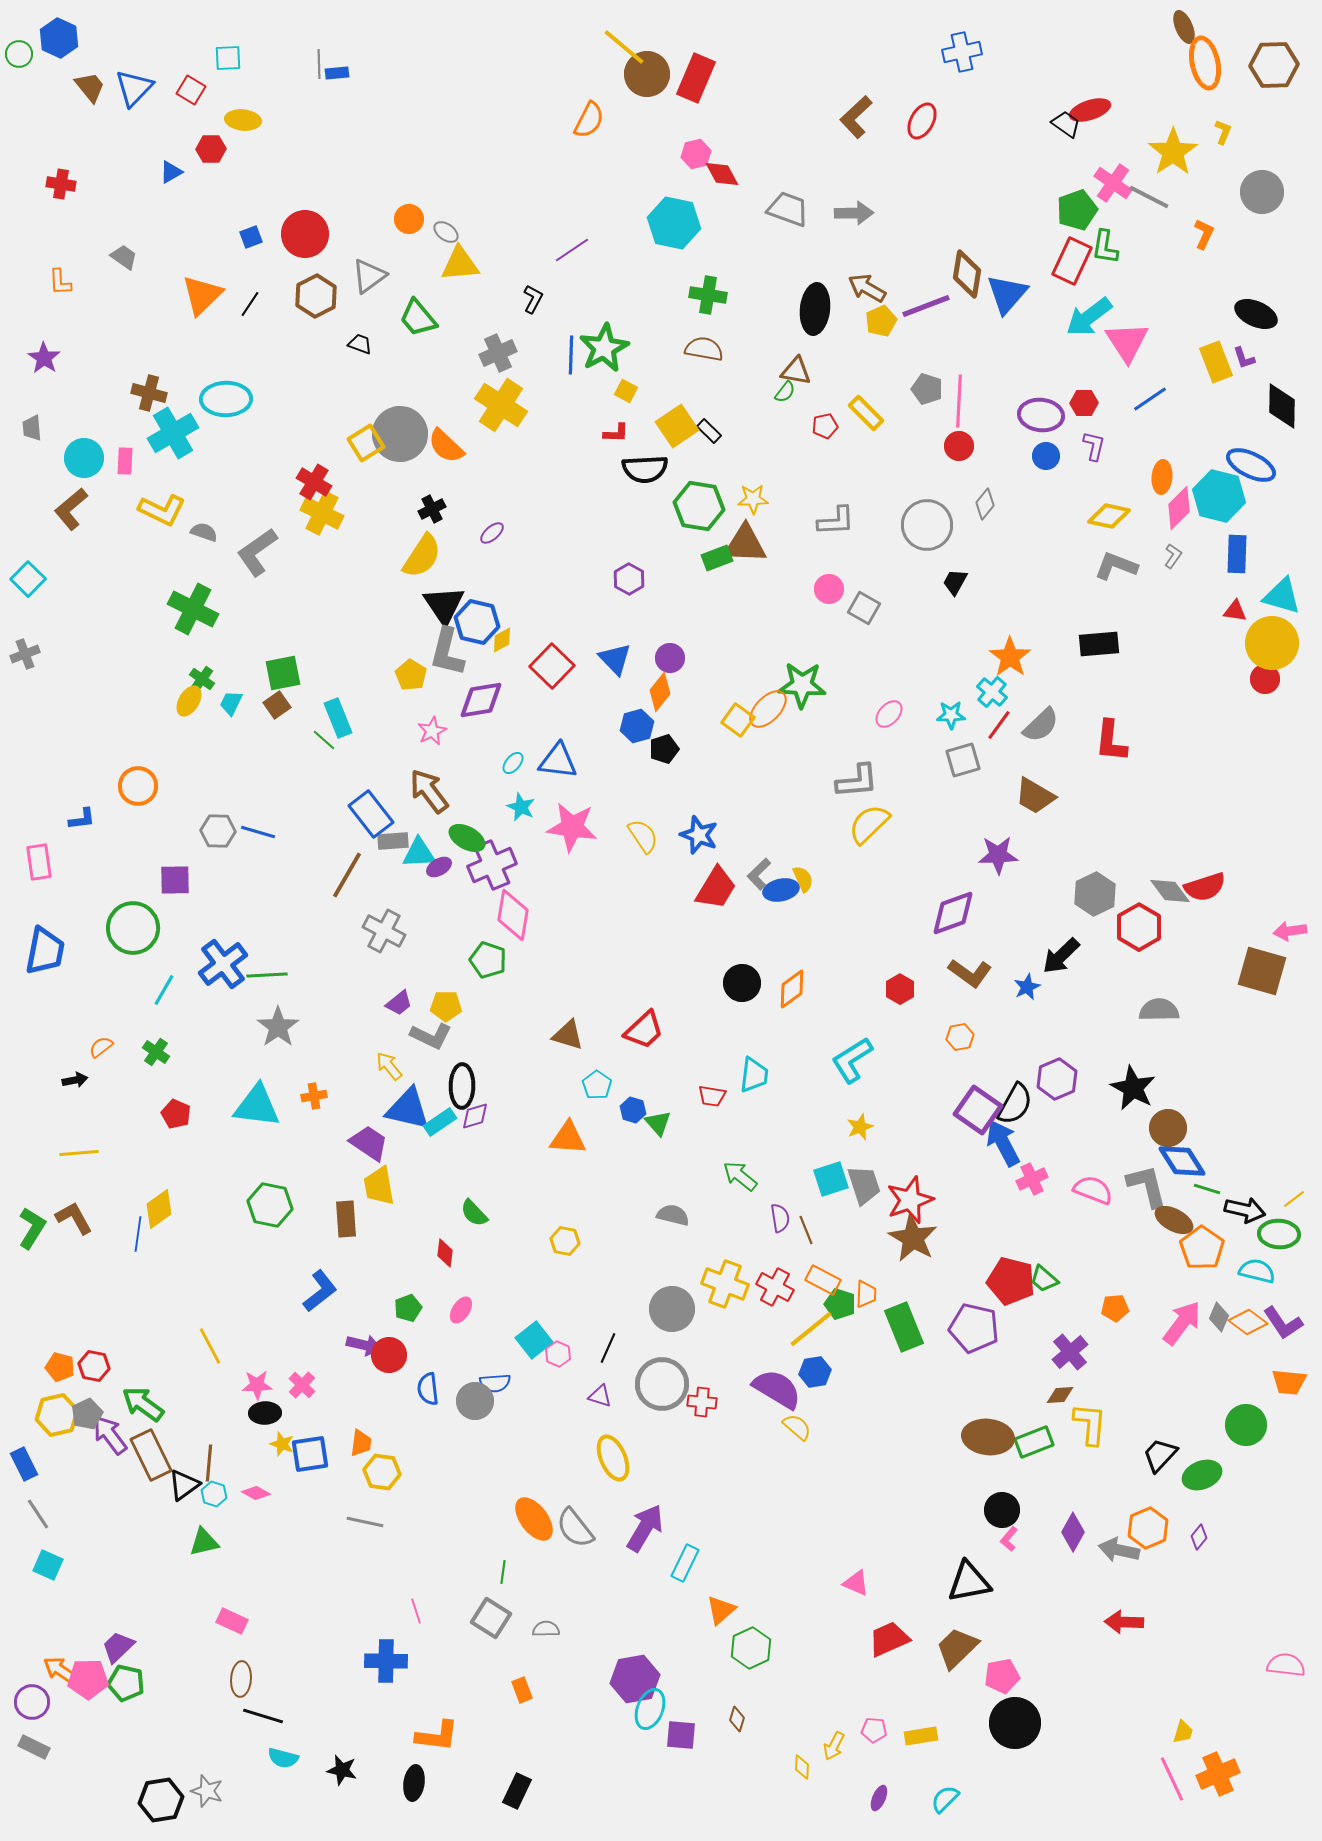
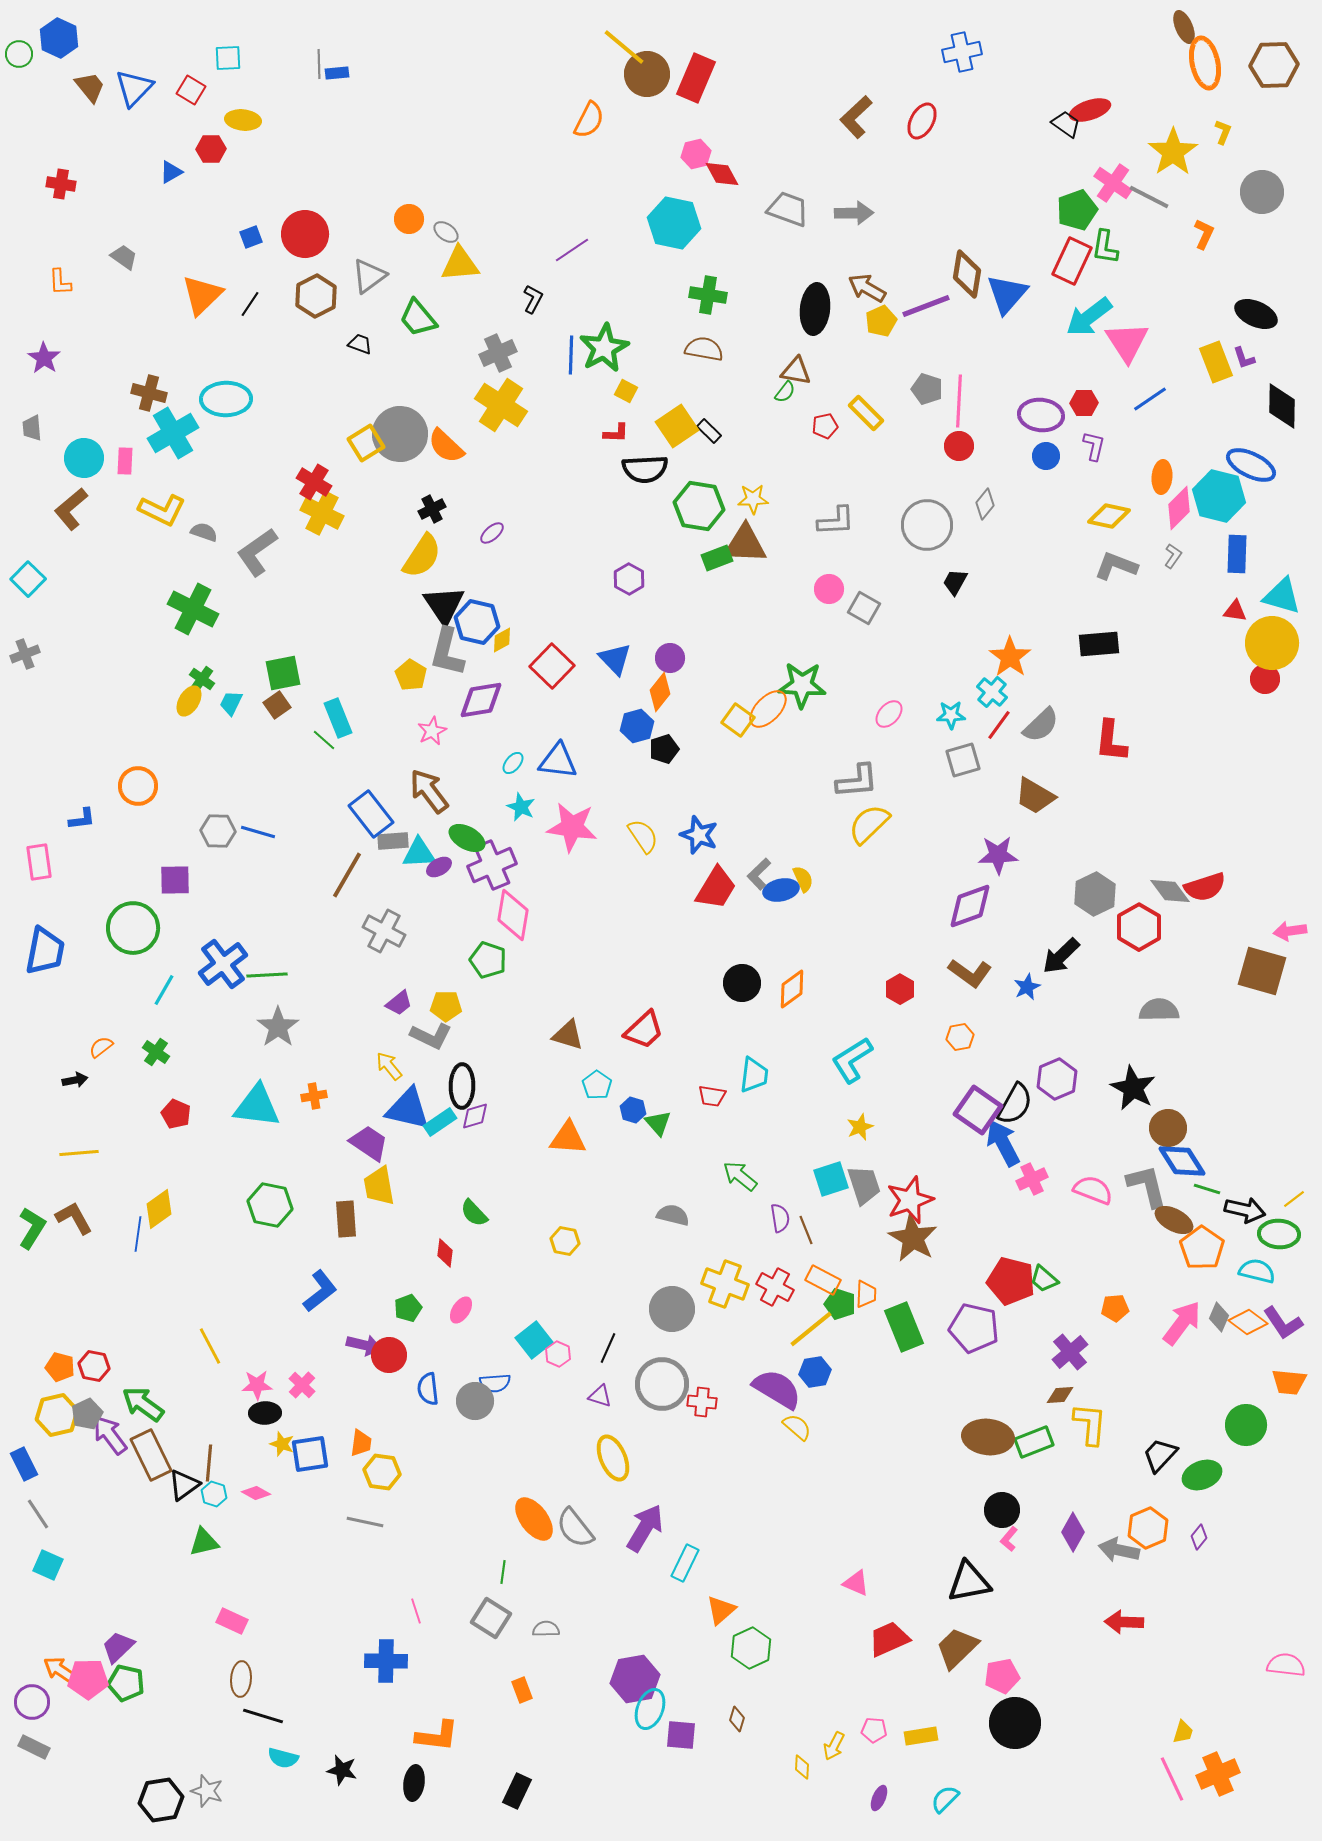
purple diamond at (953, 913): moved 17 px right, 7 px up
